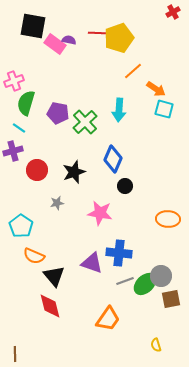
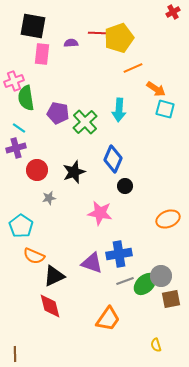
purple semicircle: moved 2 px right, 3 px down; rotated 16 degrees counterclockwise
pink rectangle: moved 13 px left, 10 px down; rotated 60 degrees clockwise
orange line: moved 3 px up; rotated 18 degrees clockwise
green semicircle: moved 5 px up; rotated 25 degrees counterclockwise
cyan square: moved 1 px right
purple cross: moved 3 px right, 3 px up
gray star: moved 8 px left, 5 px up
orange ellipse: rotated 25 degrees counterclockwise
blue cross: moved 1 px down; rotated 15 degrees counterclockwise
black triangle: rotated 45 degrees clockwise
